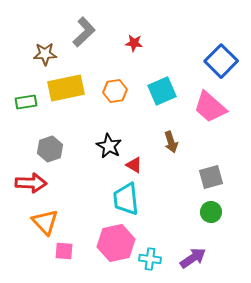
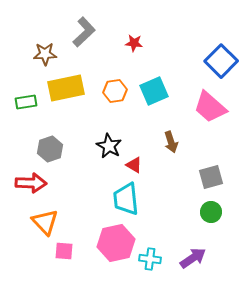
cyan square: moved 8 px left
